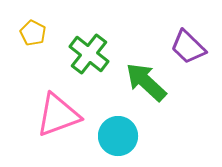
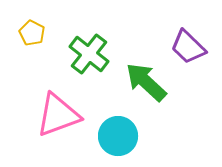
yellow pentagon: moved 1 px left
